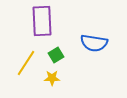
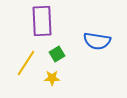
blue semicircle: moved 3 px right, 2 px up
green square: moved 1 px right, 1 px up
